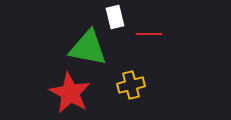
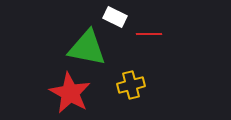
white rectangle: rotated 50 degrees counterclockwise
green triangle: moved 1 px left
